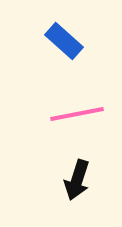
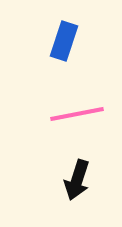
blue rectangle: rotated 66 degrees clockwise
